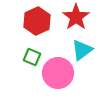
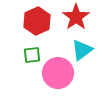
green square: moved 2 px up; rotated 30 degrees counterclockwise
